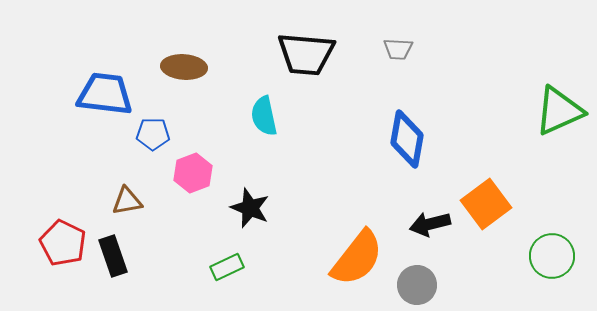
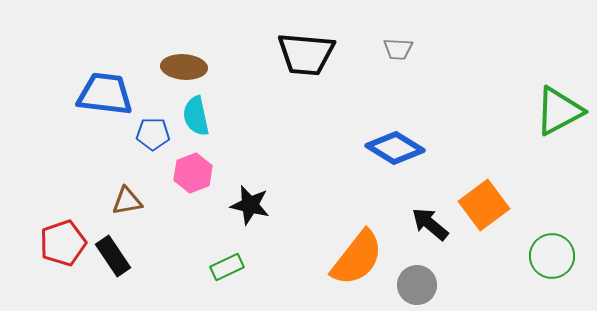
green triangle: rotated 4 degrees counterclockwise
cyan semicircle: moved 68 px left
blue diamond: moved 12 px left, 9 px down; rotated 68 degrees counterclockwise
orange square: moved 2 px left, 1 px down
black star: moved 3 px up; rotated 9 degrees counterclockwise
black arrow: rotated 54 degrees clockwise
red pentagon: rotated 27 degrees clockwise
black rectangle: rotated 15 degrees counterclockwise
